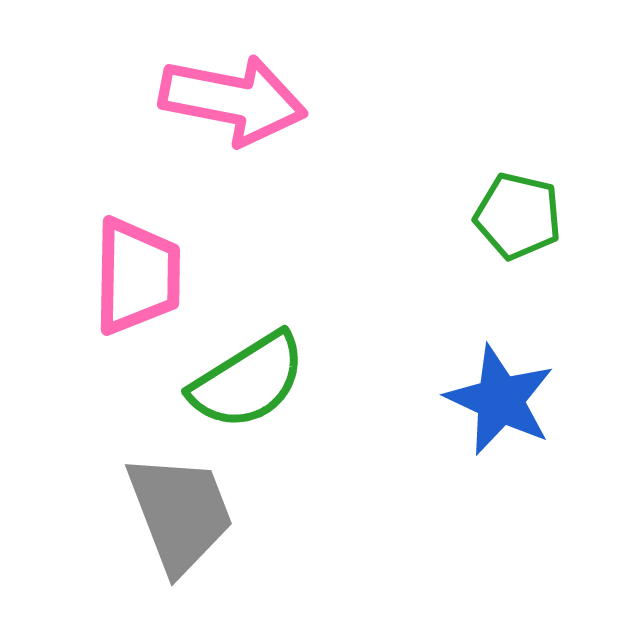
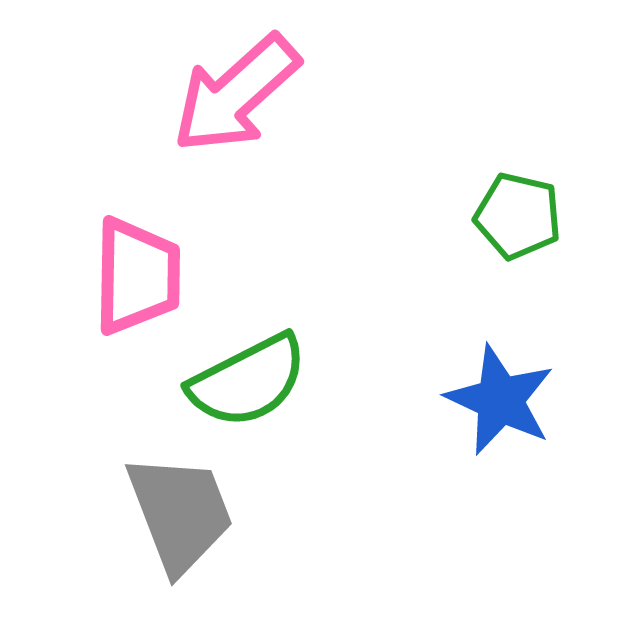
pink arrow: moved 3 px right, 6 px up; rotated 127 degrees clockwise
green semicircle: rotated 5 degrees clockwise
